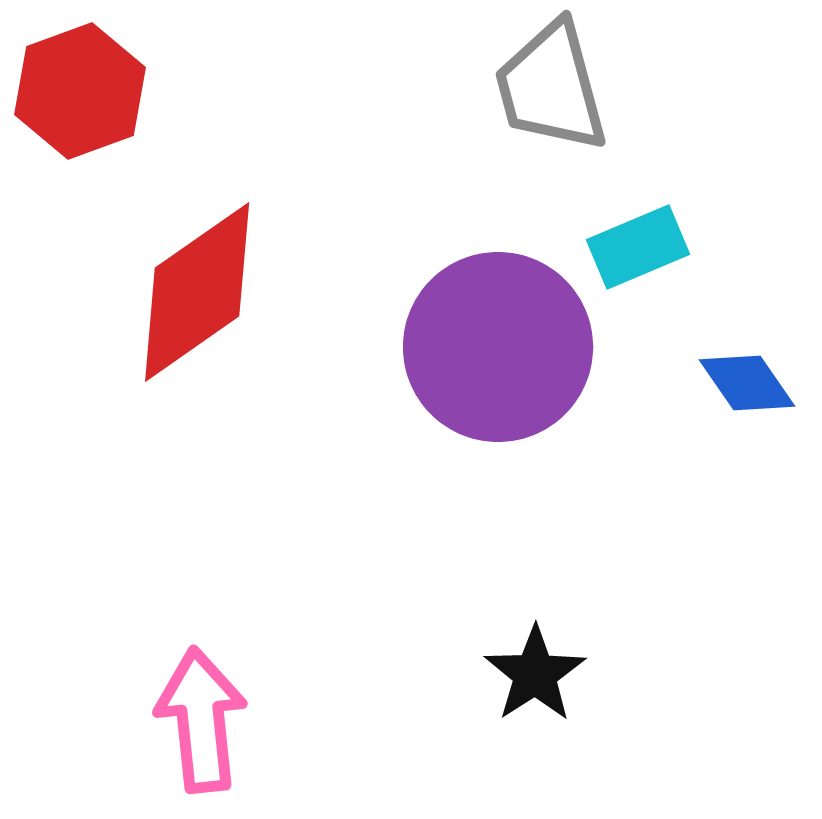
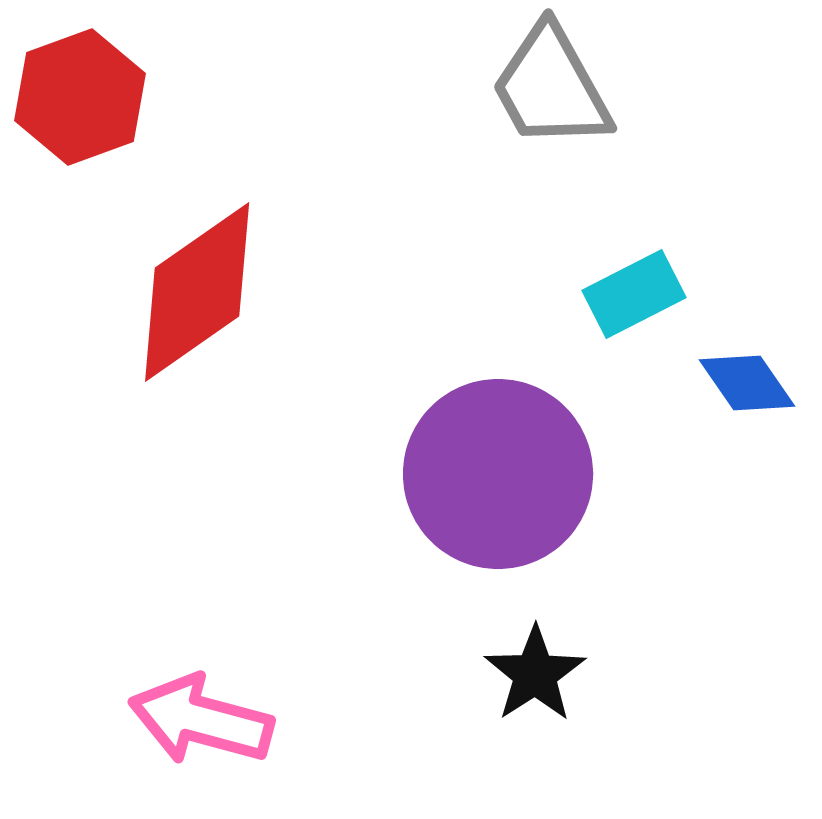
gray trapezoid: rotated 14 degrees counterclockwise
red hexagon: moved 6 px down
cyan rectangle: moved 4 px left, 47 px down; rotated 4 degrees counterclockwise
purple circle: moved 127 px down
pink arrow: rotated 69 degrees counterclockwise
